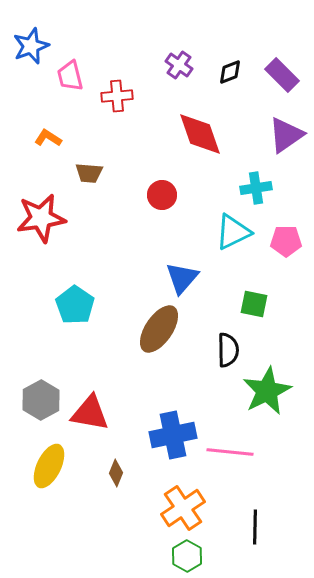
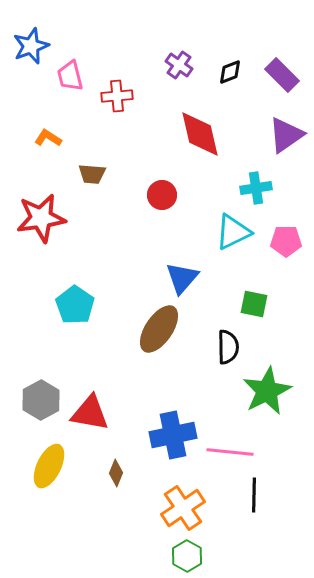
red diamond: rotated 6 degrees clockwise
brown trapezoid: moved 3 px right, 1 px down
black semicircle: moved 3 px up
black line: moved 1 px left, 32 px up
